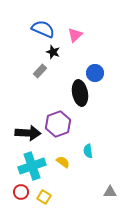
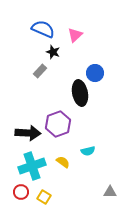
cyan semicircle: rotated 96 degrees counterclockwise
